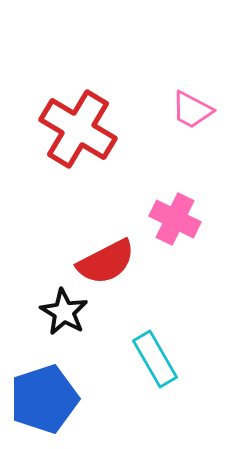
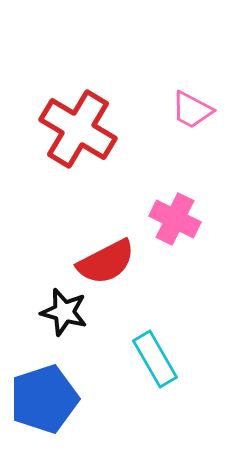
black star: rotated 15 degrees counterclockwise
